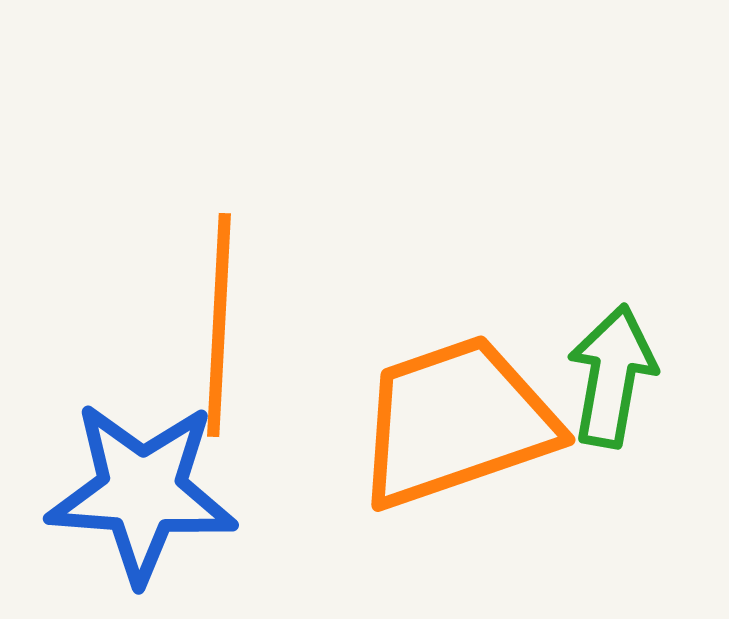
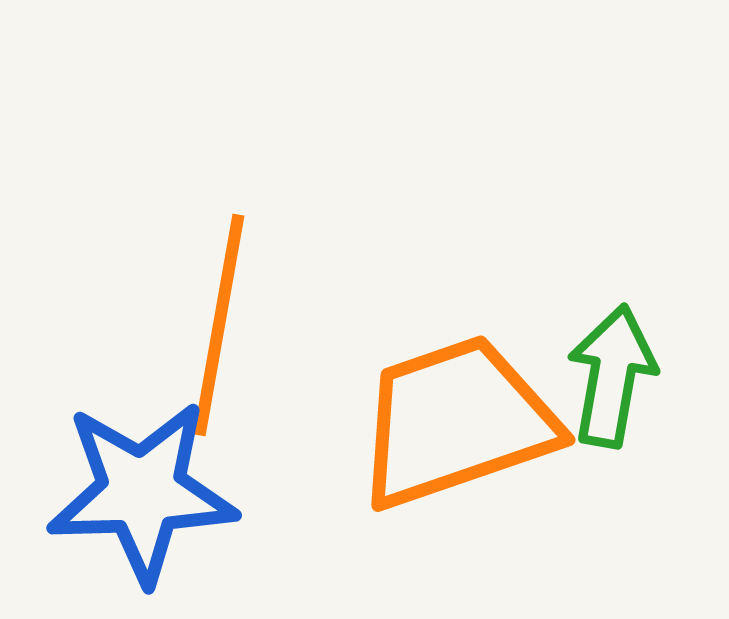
orange line: rotated 7 degrees clockwise
blue star: rotated 6 degrees counterclockwise
